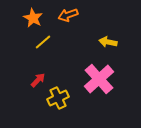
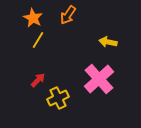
orange arrow: rotated 36 degrees counterclockwise
yellow line: moved 5 px left, 2 px up; rotated 18 degrees counterclockwise
